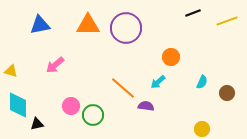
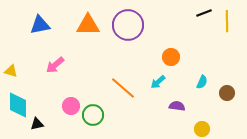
black line: moved 11 px right
yellow line: rotated 70 degrees counterclockwise
purple circle: moved 2 px right, 3 px up
purple semicircle: moved 31 px right
